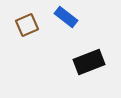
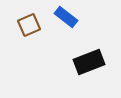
brown square: moved 2 px right
